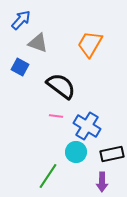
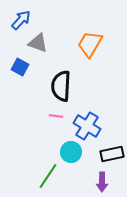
black semicircle: rotated 124 degrees counterclockwise
cyan circle: moved 5 px left
